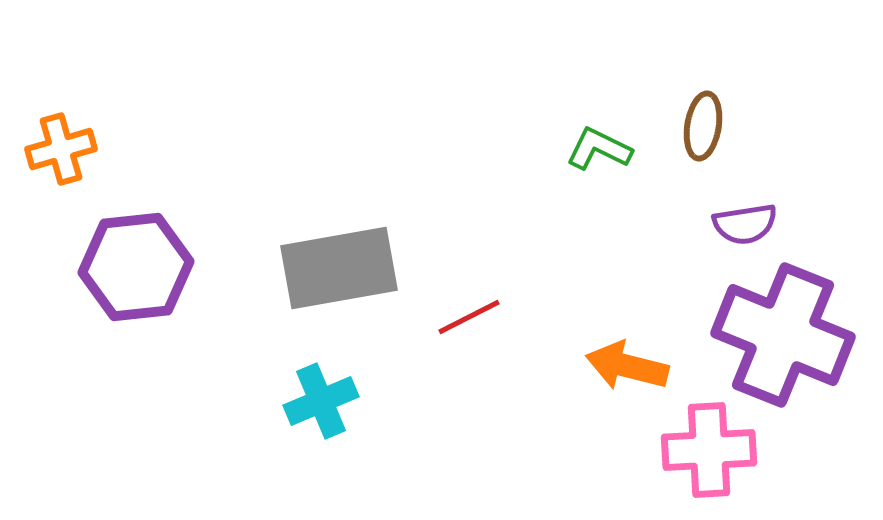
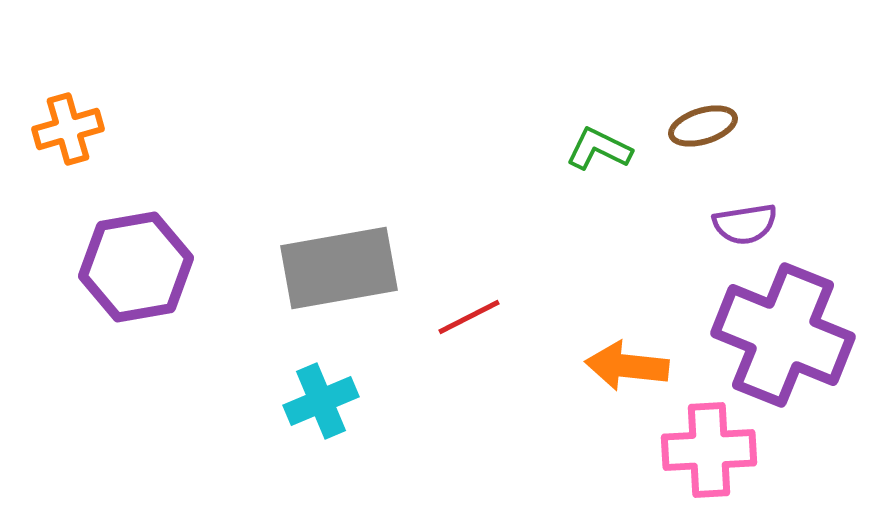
brown ellipse: rotated 64 degrees clockwise
orange cross: moved 7 px right, 20 px up
purple hexagon: rotated 4 degrees counterclockwise
orange arrow: rotated 8 degrees counterclockwise
